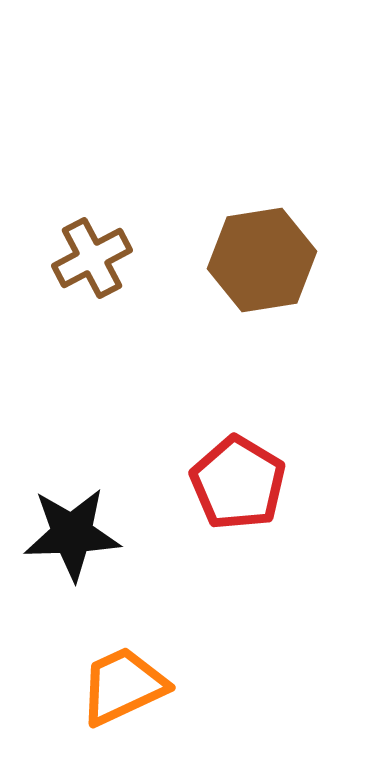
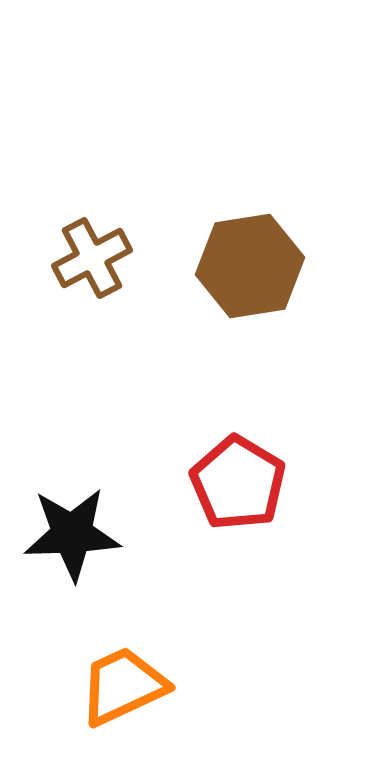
brown hexagon: moved 12 px left, 6 px down
